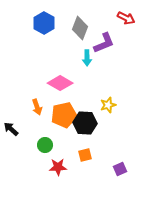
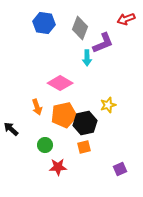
red arrow: moved 1 px down; rotated 132 degrees clockwise
blue hexagon: rotated 20 degrees counterclockwise
purple L-shape: moved 1 px left
black hexagon: rotated 15 degrees counterclockwise
orange square: moved 1 px left, 8 px up
